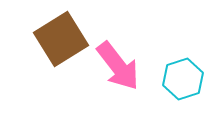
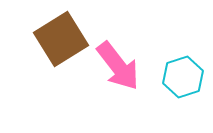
cyan hexagon: moved 2 px up
